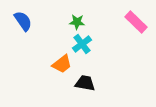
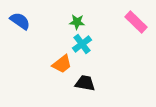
blue semicircle: moved 3 px left; rotated 20 degrees counterclockwise
